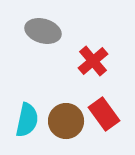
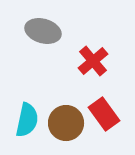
brown circle: moved 2 px down
